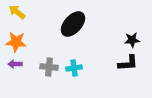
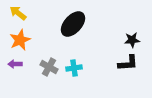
yellow arrow: moved 1 px right, 1 px down
orange star: moved 4 px right, 2 px up; rotated 30 degrees counterclockwise
gray cross: rotated 24 degrees clockwise
